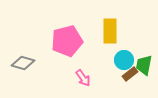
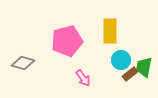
cyan circle: moved 3 px left
green trapezoid: moved 2 px down
